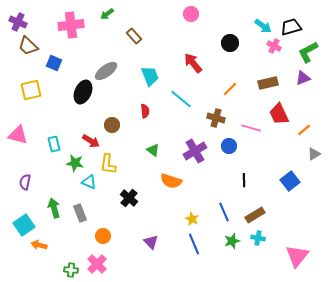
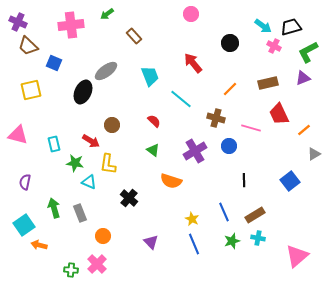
red semicircle at (145, 111): moved 9 px right, 10 px down; rotated 40 degrees counterclockwise
pink triangle at (297, 256): rotated 10 degrees clockwise
